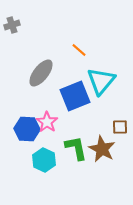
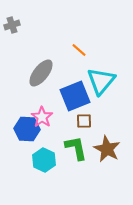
pink star: moved 5 px left, 5 px up
brown square: moved 36 px left, 6 px up
brown star: moved 5 px right
